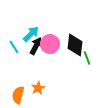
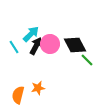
black diamond: rotated 35 degrees counterclockwise
green line: moved 2 px down; rotated 24 degrees counterclockwise
orange star: rotated 16 degrees clockwise
